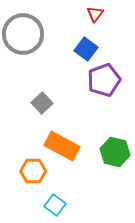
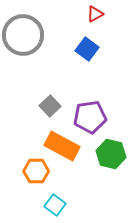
red triangle: rotated 24 degrees clockwise
gray circle: moved 1 px down
blue square: moved 1 px right
purple pentagon: moved 14 px left, 37 px down; rotated 12 degrees clockwise
gray square: moved 8 px right, 3 px down
green hexagon: moved 4 px left, 2 px down
orange hexagon: moved 3 px right
